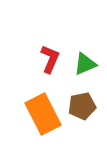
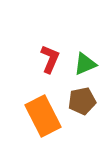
brown pentagon: moved 5 px up
orange rectangle: moved 2 px down
